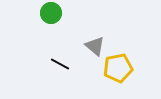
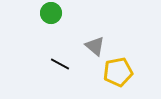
yellow pentagon: moved 4 px down
